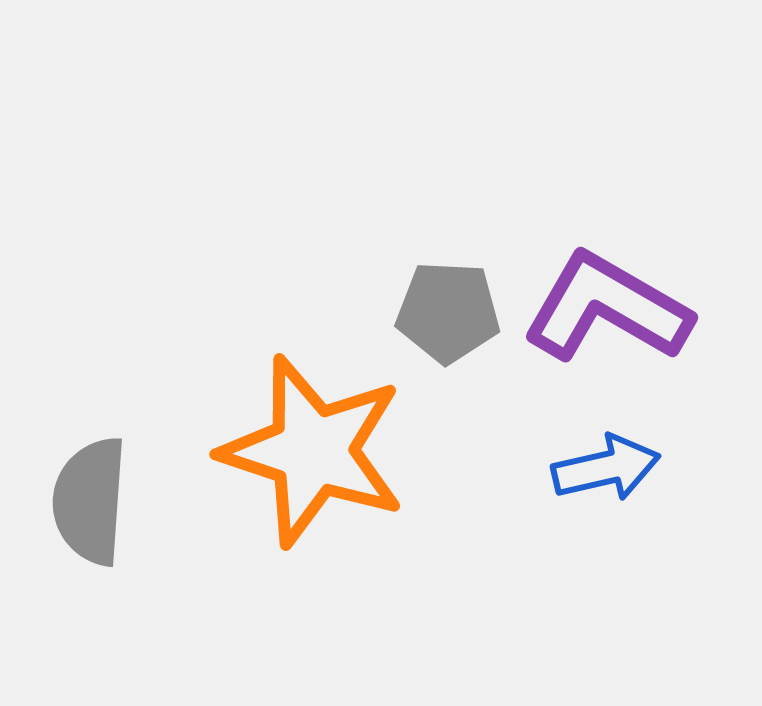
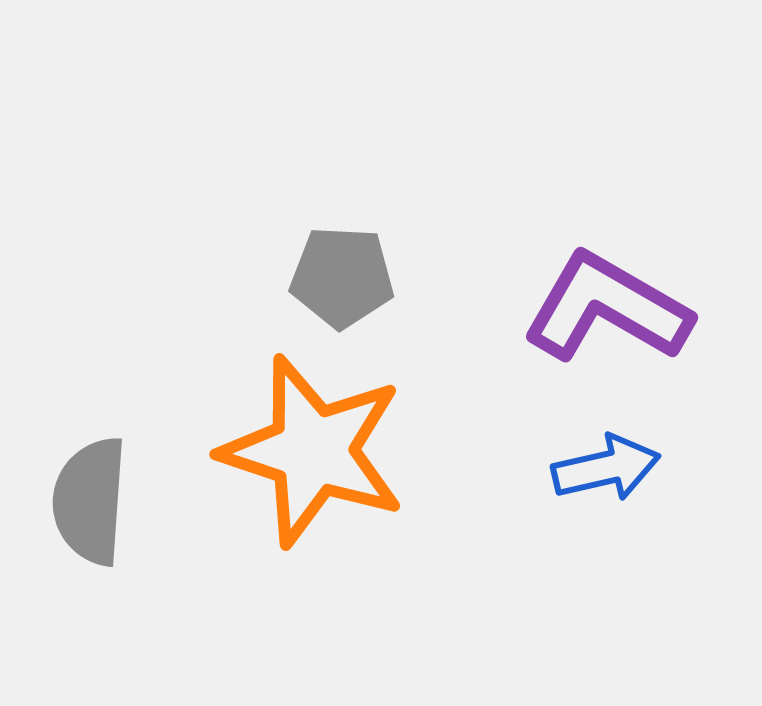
gray pentagon: moved 106 px left, 35 px up
